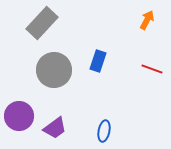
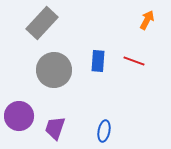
blue rectangle: rotated 15 degrees counterclockwise
red line: moved 18 px left, 8 px up
purple trapezoid: rotated 145 degrees clockwise
